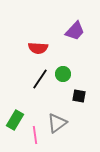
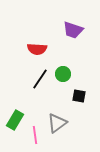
purple trapezoid: moved 2 px left, 1 px up; rotated 65 degrees clockwise
red semicircle: moved 1 px left, 1 px down
